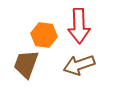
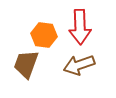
red arrow: moved 1 px right, 1 px down
